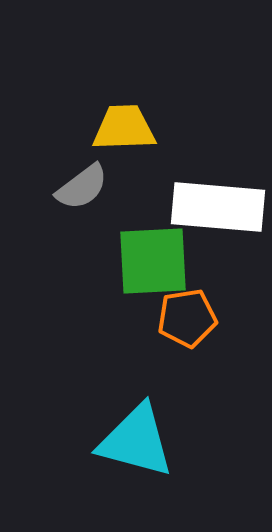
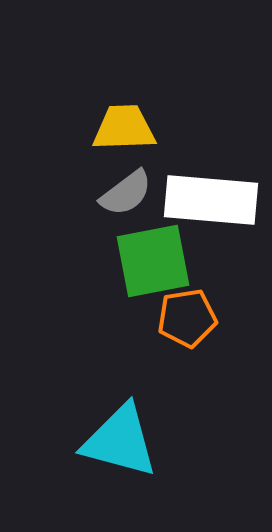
gray semicircle: moved 44 px right, 6 px down
white rectangle: moved 7 px left, 7 px up
green square: rotated 8 degrees counterclockwise
cyan triangle: moved 16 px left
